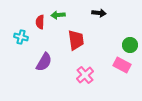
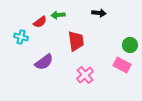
red semicircle: rotated 128 degrees counterclockwise
red trapezoid: moved 1 px down
purple semicircle: rotated 24 degrees clockwise
